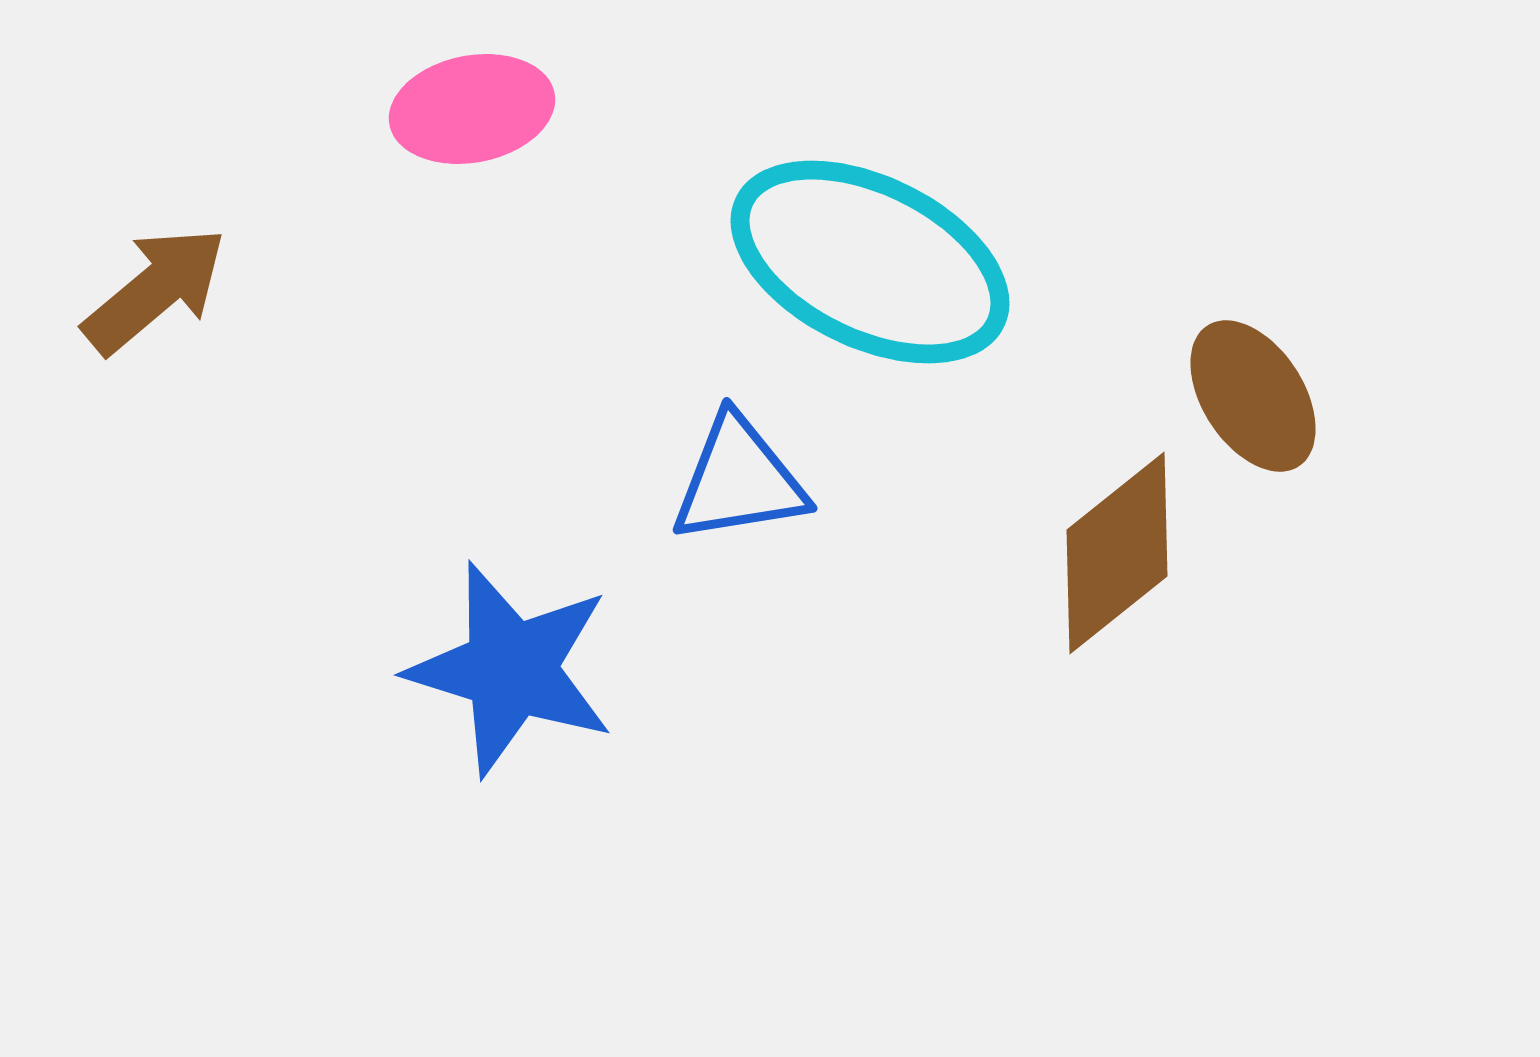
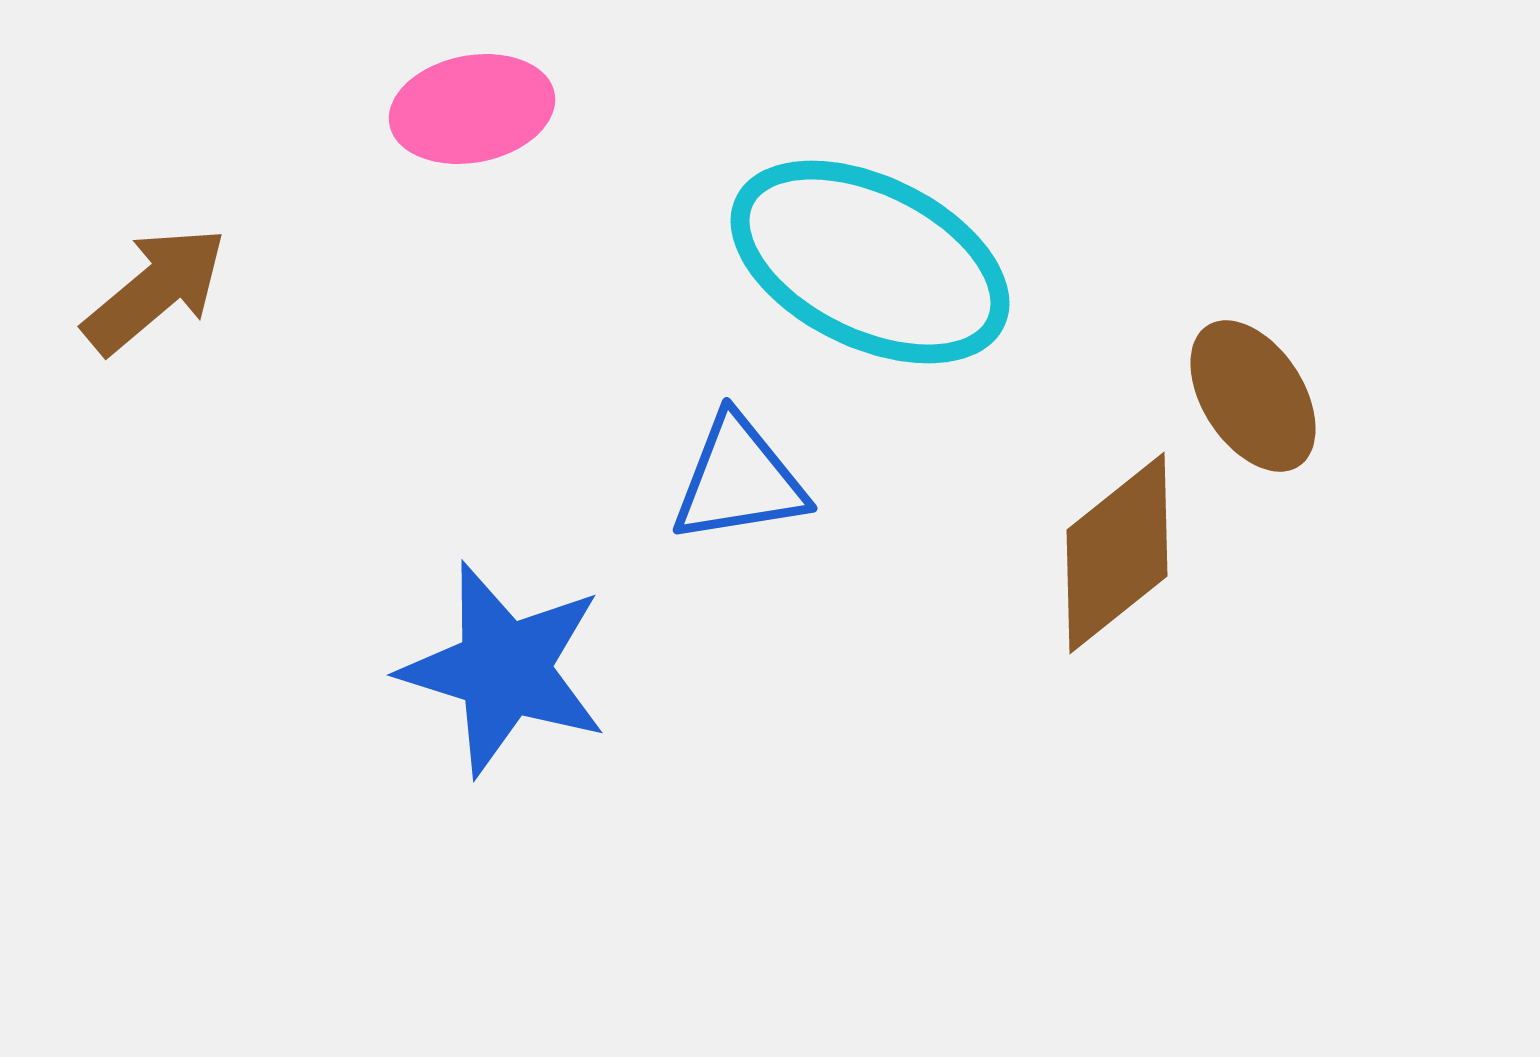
blue star: moved 7 px left
